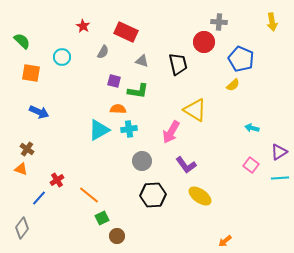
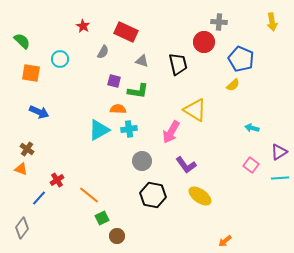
cyan circle: moved 2 px left, 2 px down
black hexagon: rotated 15 degrees clockwise
